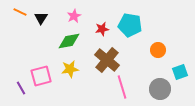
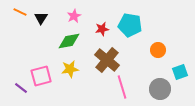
purple line: rotated 24 degrees counterclockwise
